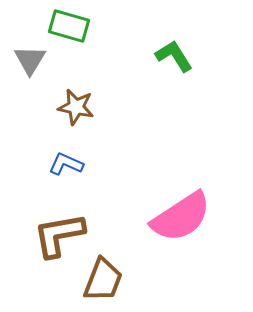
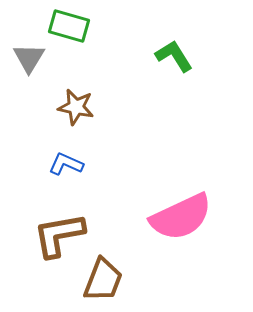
gray triangle: moved 1 px left, 2 px up
pink semicircle: rotated 8 degrees clockwise
